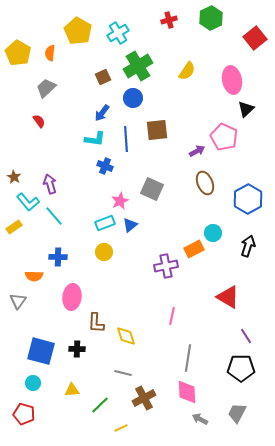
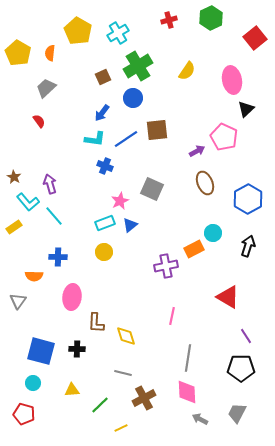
blue line at (126, 139): rotated 60 degrees clockwise
